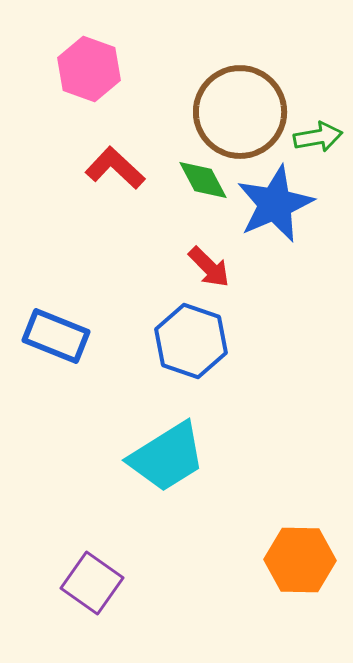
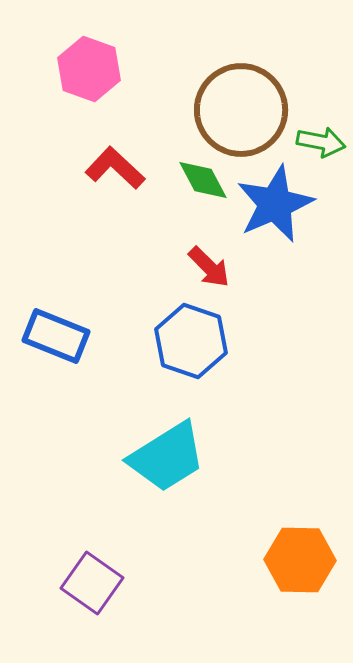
brown circle: moved 1 px right, 2 px up
green arrow: moved 3 px right, 5 px down; rotated 21 degrees clockwise
